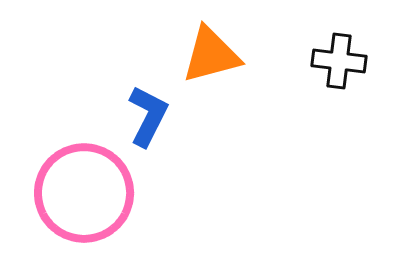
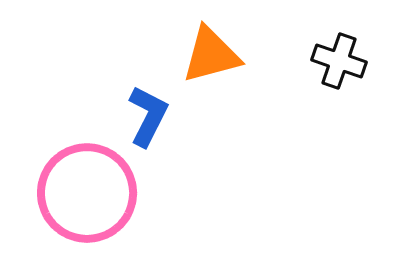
black cross: rotated 12 degrees clockwise
pink circle: moved 3 px right
